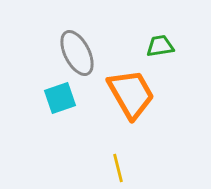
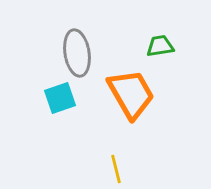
gray ellipse: rotated 18 degrees clockwise
yellow line: moved 2 px left, 1 px down
